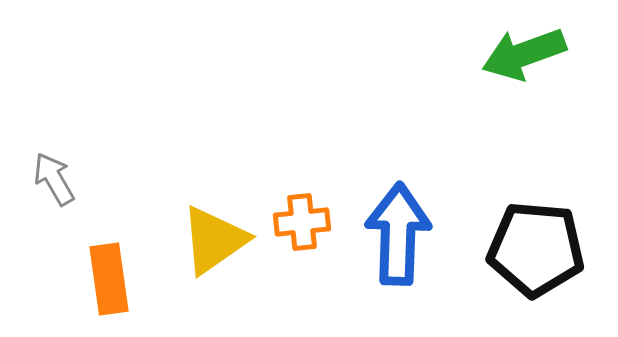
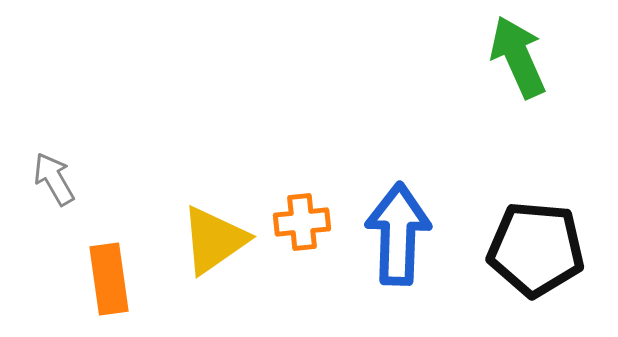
green arrow: moved 6 px left, 3 px down; rotated 86 degrees clockwise
